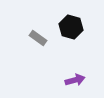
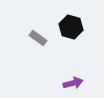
purple arrow: moved 2 px left, 3 px down
